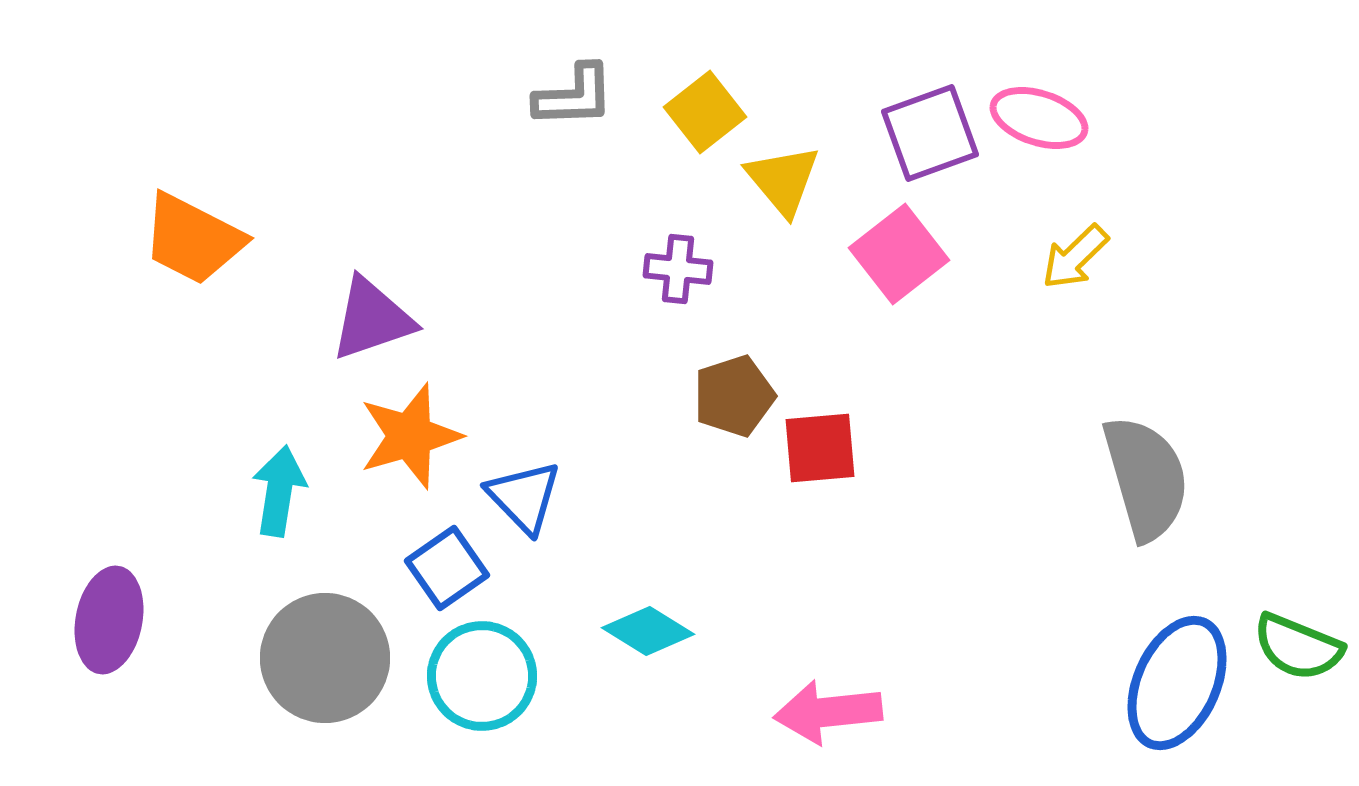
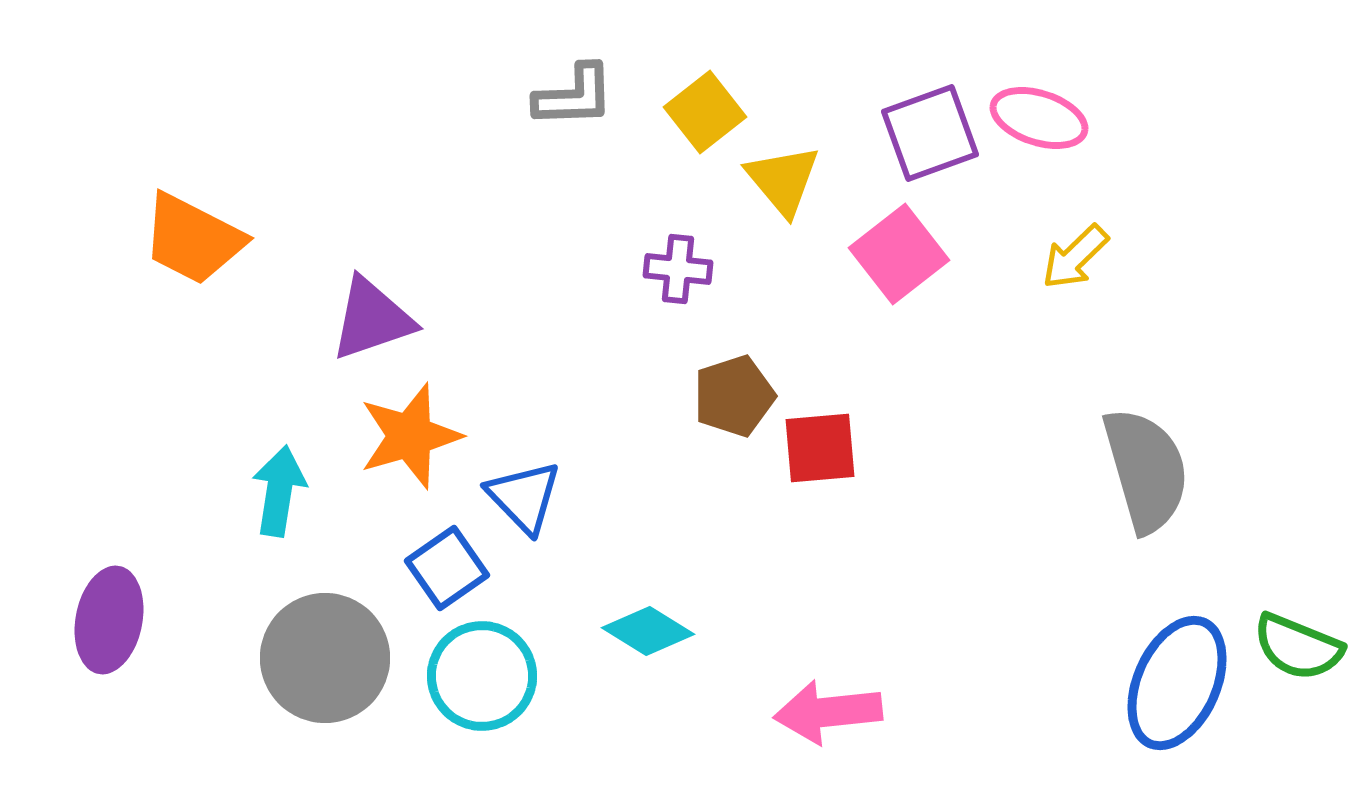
gray semicircle: moved 8 px up
